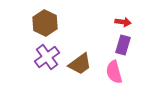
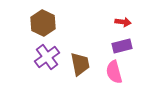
brown hexagon: moved 2 px left
purple rectangle: moved 1 px left, 1 px down; rotated 60 degrees clockwise
brown trapezoid: rotated 65 degrees counterclockwise
